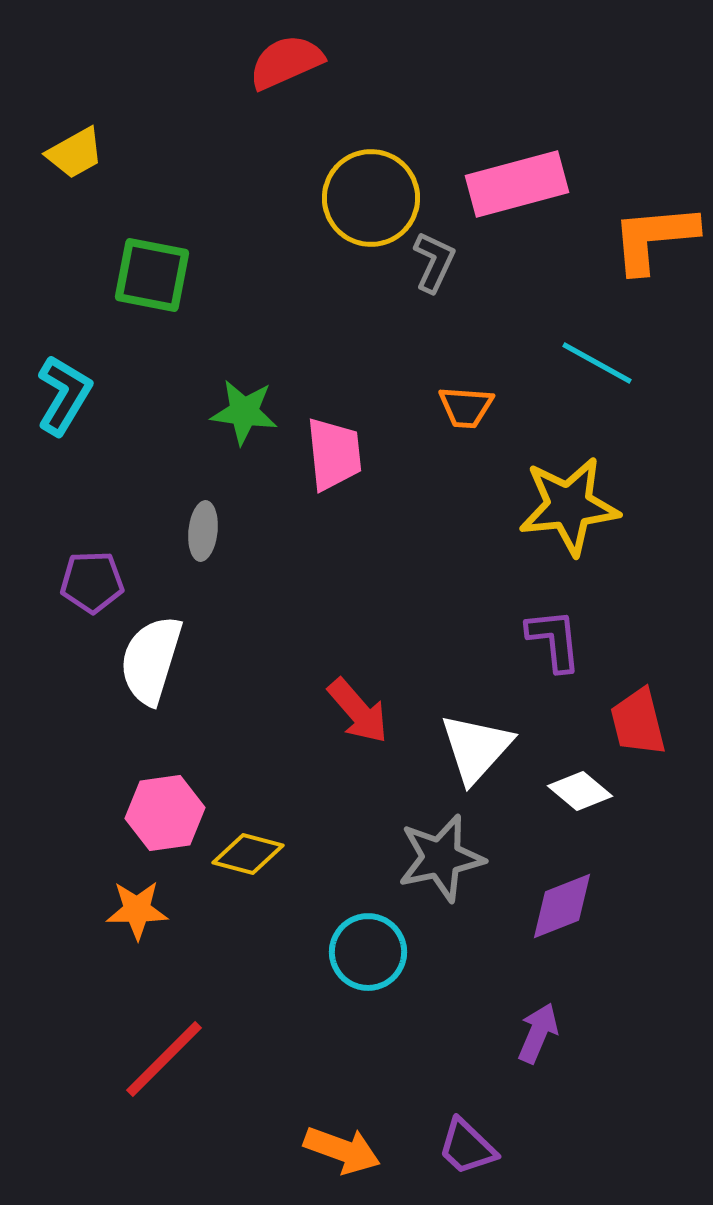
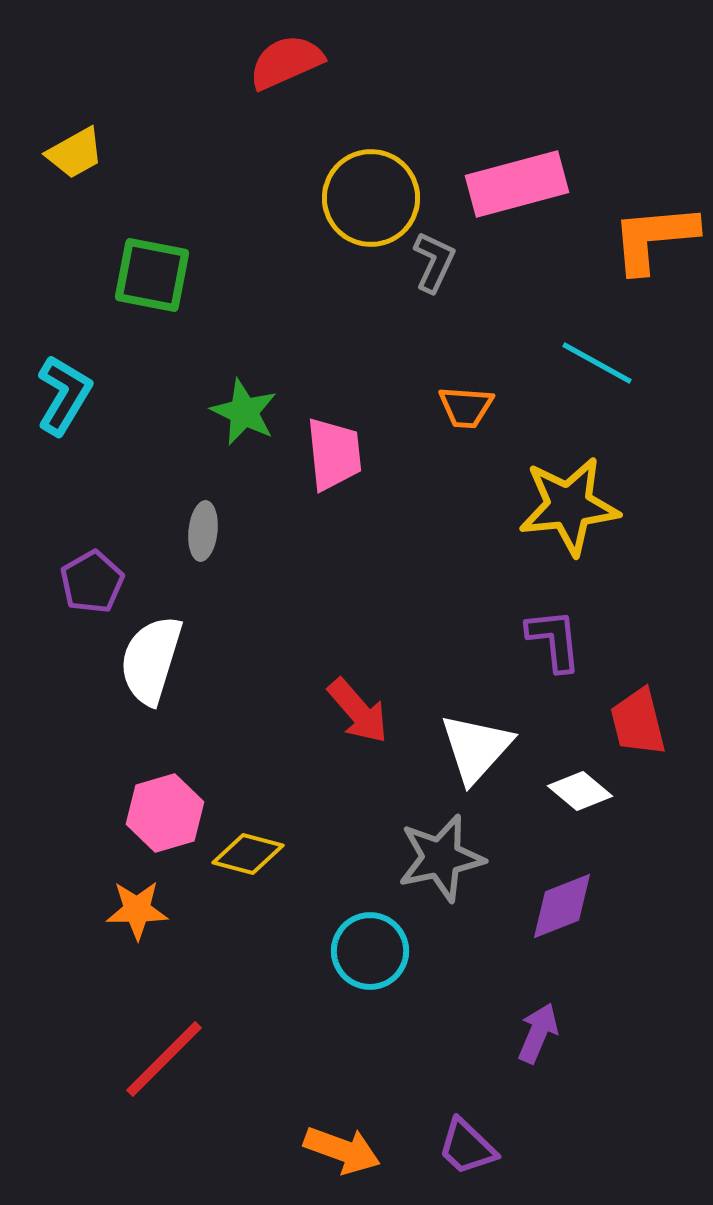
green star: rotated 18 degrees clockwise
purple pentagon: rotated 28 degrees counterclockwise
pink hexagon: rotated 8 degrees counterclockwise
cyan circle: moved 2 px right, 1 px up
